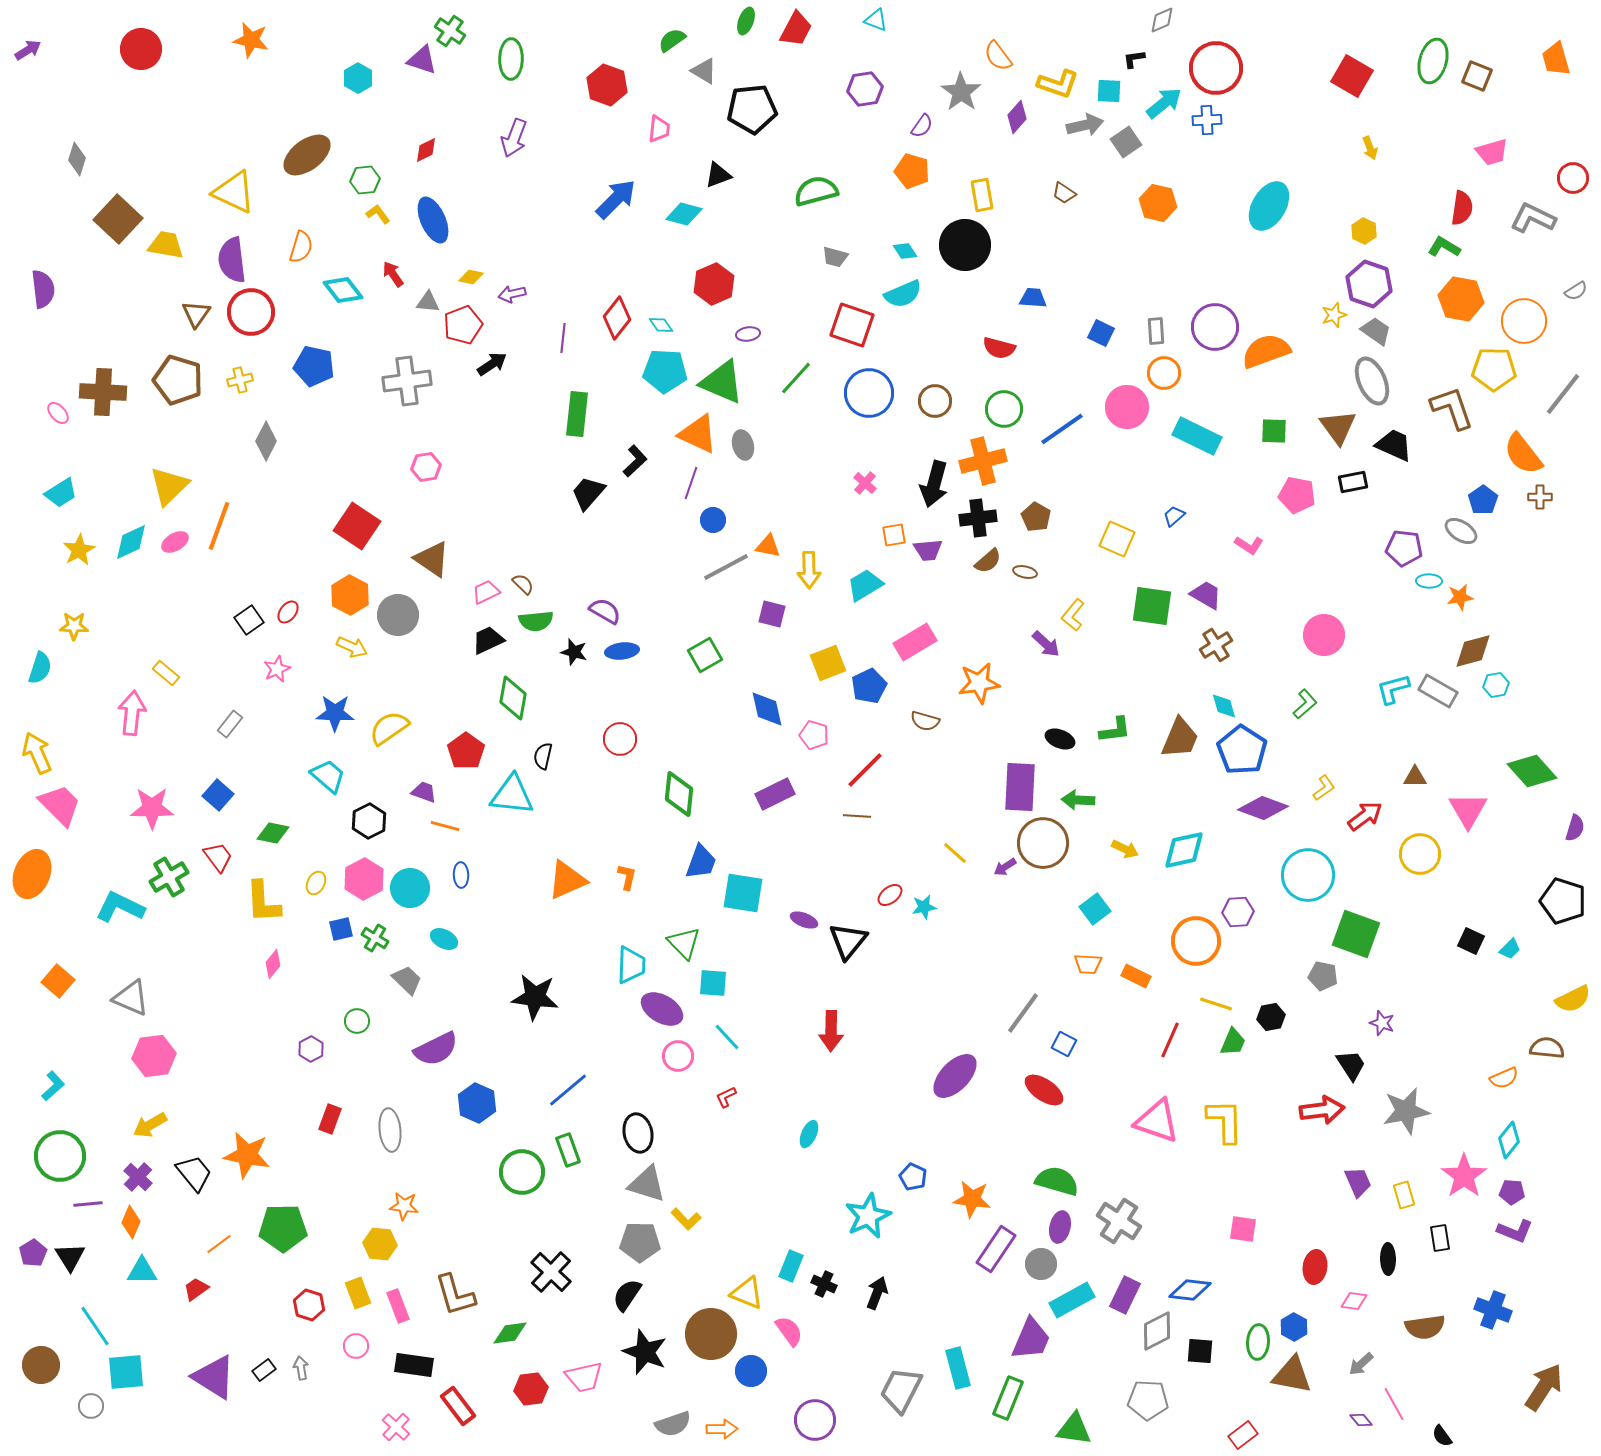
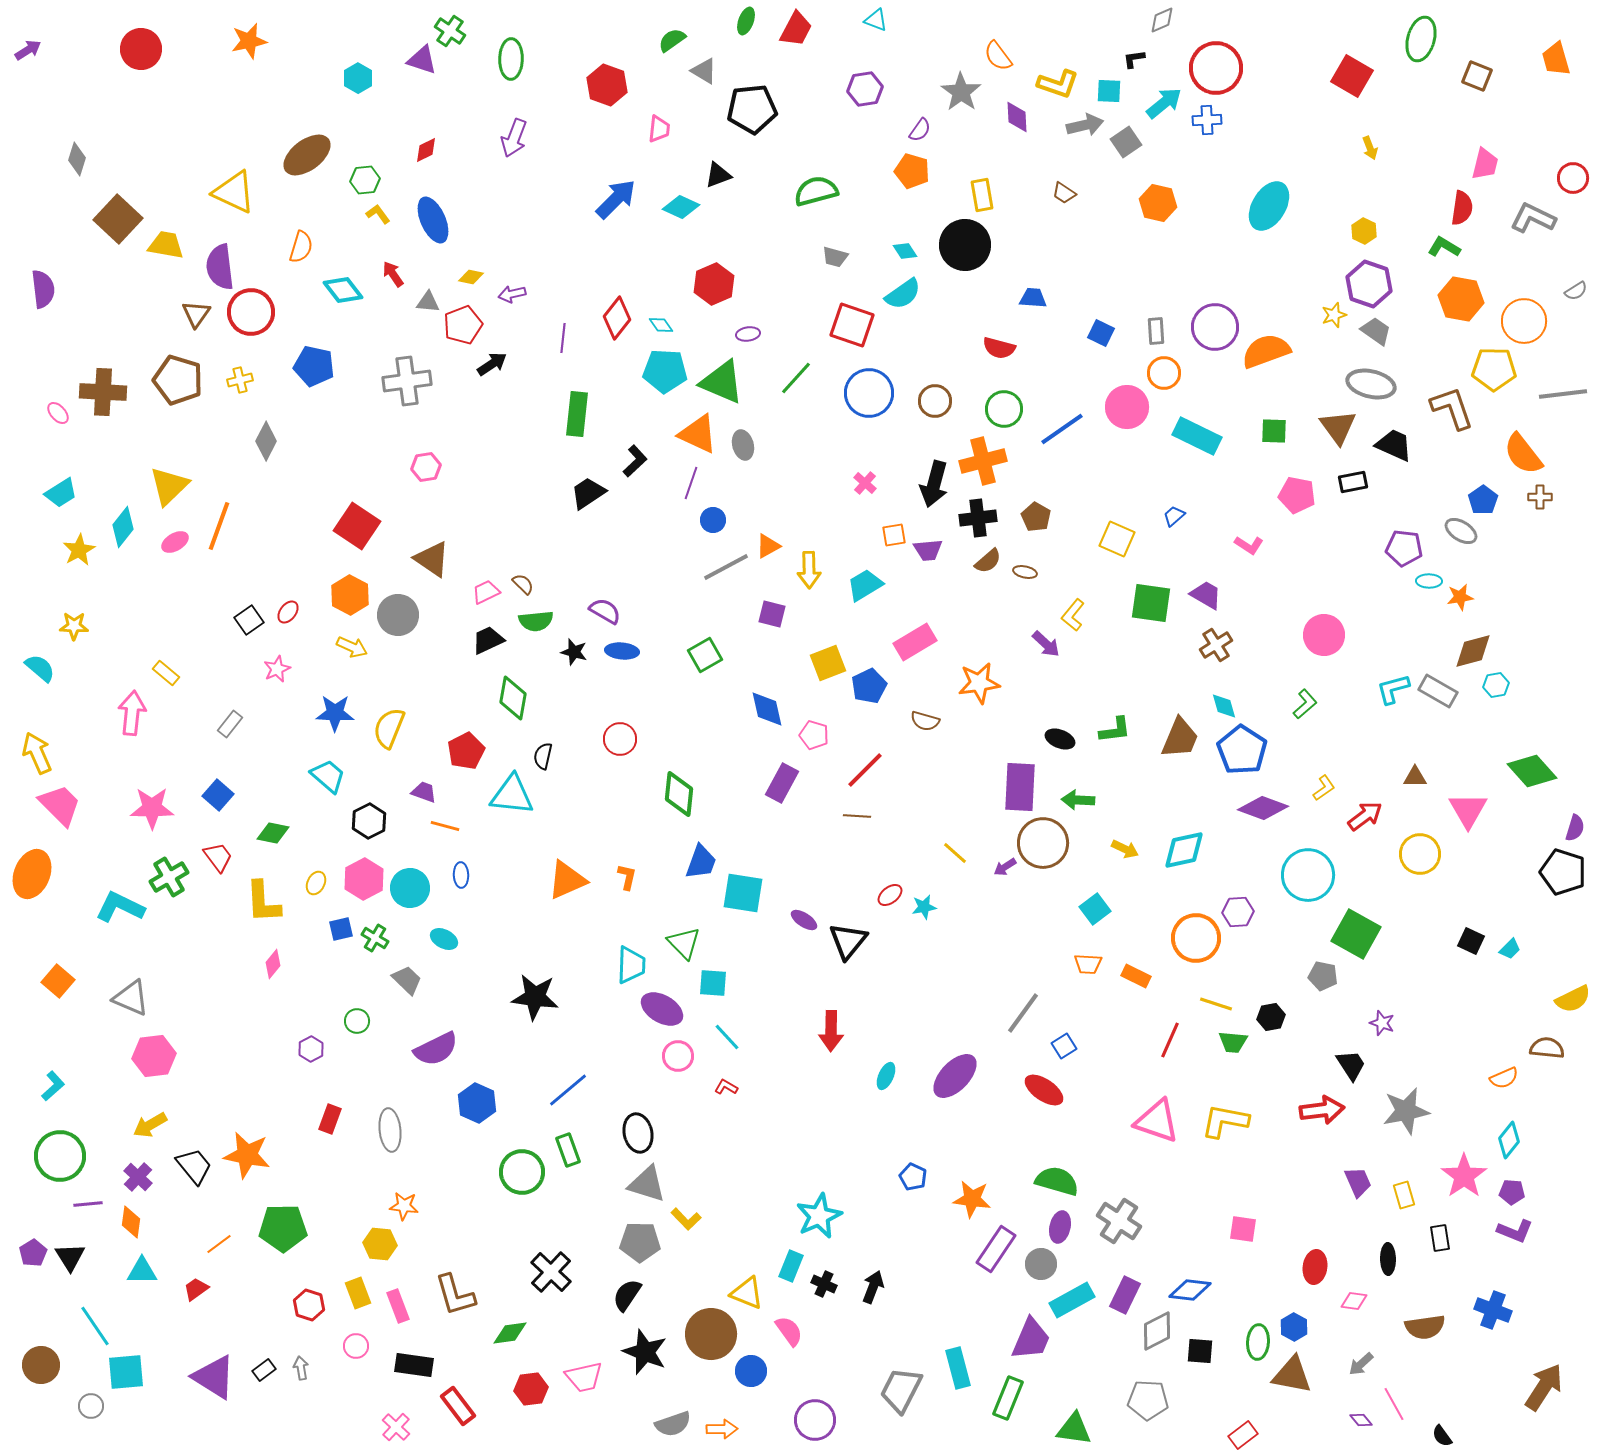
orange star at (251, 40): moved 2 px left, 1 px down; rotated 24 degrees counterclockwise
green ellipse at (1433, 61): moved 12 px left, 22 px up
purple diamond at (1017, 117): rotated 44 degrees counterclockwise
purple semicircle at (922, 126): moved 2 px left, 4 px down
pink trapezoid at (1492, 152): moved 7 px left, 12 px down; rotated 60 degrees counterclockwise
cyan diamond at (684, 214): moved 3 px left, 7 px up; rotated 9 degrees clockwise
purple semicircle at (232, 260): moved 12 px left, 7 px down
cyan semicircle at (903, 294): rotated 12 degrees counterclockwise
gray ellipse at (1372, 381): moved 1 px left, 3 px down; rotated 54 degrees counterclockwise
gray line at (1563, 394): rotated 45 degrees clockwise
black trapezoid at (588, 493): rotated 15 degrees clockwise
cyan diamond at (131, 542): moved 8 px left, 15 px up; rotated 27 degrees counterclockwise
orange triangle at (768, 546): rotated 40 degrees counterclockwise
green square at (1152, 606): moved 1 px left, 3 px up
blue ellipse at (622, 651): rotated 12 degrees clockwise
cyan semicircle at (40, 668): rotated 68 degrees counterclockwise
yellow semicircle at (389, 728): rotated 33 degrees counterclockwise
red pentagon at (466, 751): rotated 9 degrees clockwise
purple rectangle at (775, 794): moved 7 px right, 11 px up; rotated 36 degrees counterclockwise
black pentagon at (1563, 901): moved 29 px up
purple ellipse at (804, 920): rotated 12 degrees clockwise
green square at (1356, 934): rotated 9 degrees clockwise
orange circle at (1196, 941): moved 3 px up
green trapezoid at (1233, 1042): rotated 72 degrees clockwise
blue square at (1064, 1044): moved 2 px down; rotated 30 degrees clockwise
red L-shape at (726, 1097): moved 10 px up; rotated 55 degrees clockwise
yellow L-shape at (1225, 1121): rotated 78 degrees counterclockwise
cyan ellipse at (809, 1134): moved 77 px right, 58 px up
black trapezoid at (194, 1173): moved 7 px up
cyan star at (868, 1216): moved 49 px left
orange diamond at (131, 1222): rotated 16 degrees counterclockwise
black arrow at (877, 1293): moved 4 px left, 6 px up
